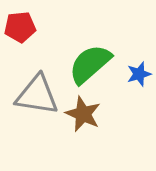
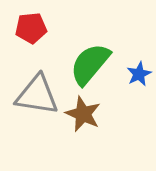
red pentagon: moved 11 px right, 1 px down
green semicircle: rotated 9 degrees counterclockwise
blue star: rotated 10 degrees counterclockwise
